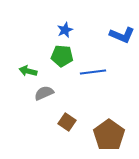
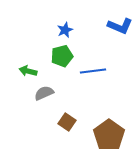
blue L-shape: moved 2 px left, 9 px up
green pentagon: rotated 20 degrees counterclockwise
blue line: moved 1 px up
